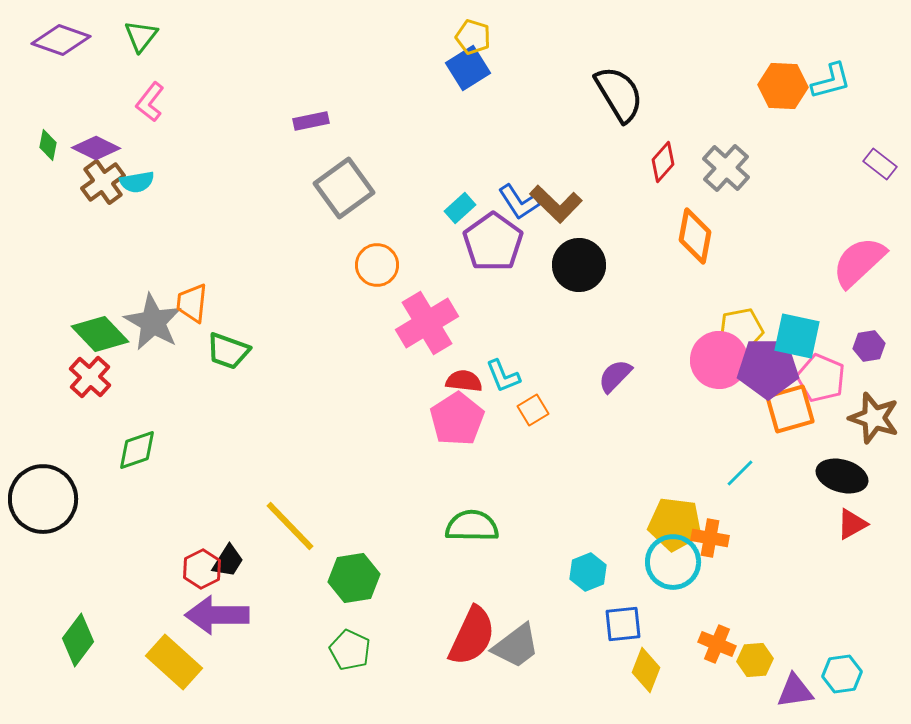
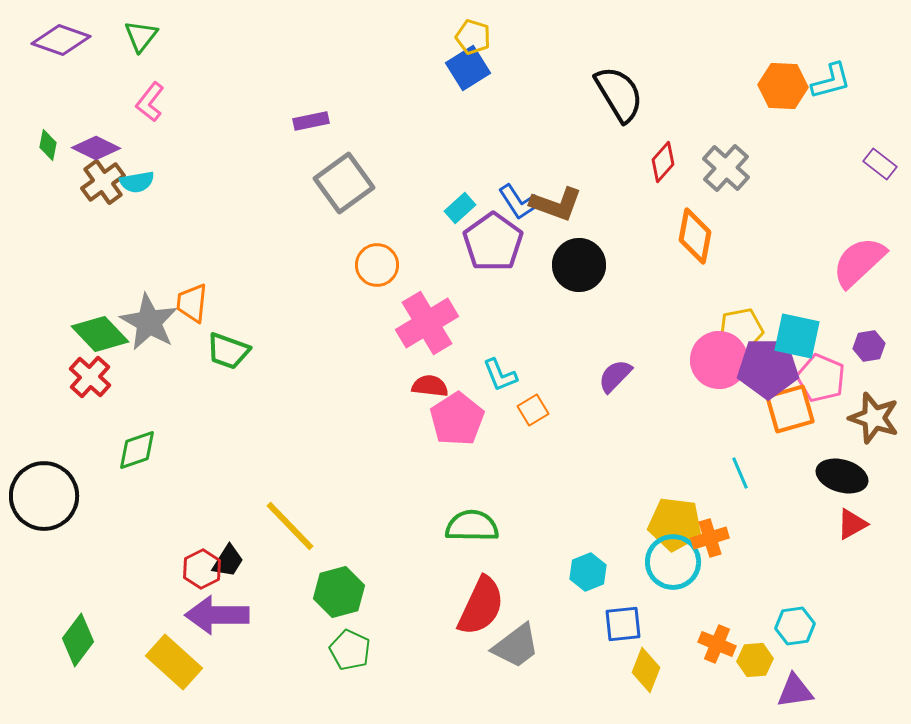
gray square at (344, 188): moved 5 px up
brown L-shape at (556, 204): rotated 24 degrees counterclockwise
gray star at (153, 322): moved 4 px left
cyan L-shape at (503, 376): moved 3 px left, 1 px up
red semicircle at (464, 381): moved 34 px left, 5 px down
cyan line at (740, 473): rotated 68 degrees counterclockwise
black circle at (43, 499): moved 1 px right, 3 px up
orange cross at (710, 538): rotated 27 degrees counterclockwise
green hexagon at (354, 578): moved 15 px left, 14 px down; rotated 6 degrees counterclockwise
red semicircle at (472, 636): moved 9 px right, 30 px up
cyan hexagon at (842, 674): moved 47 px left, 48 px up
